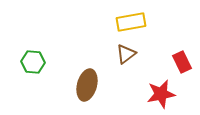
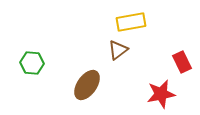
brown triangle: moved 8 px left, 4 px up
green hexagon: moved 1 px left, 1 px down
brown ellipse: rotated 20 degrees clockwise
